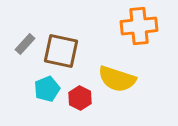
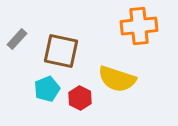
gray rectangle: moved 8 px left, 5 px up
